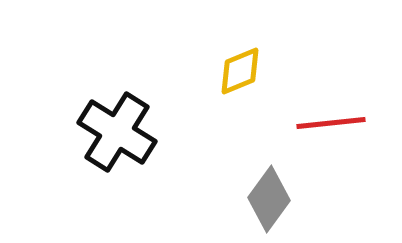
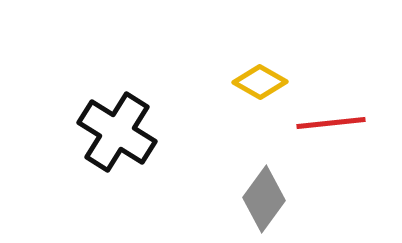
yellow diamond: moved 20 px right, 11 px down; rotated 52 degrees clockwise
gray diamond: moved 5 px left
